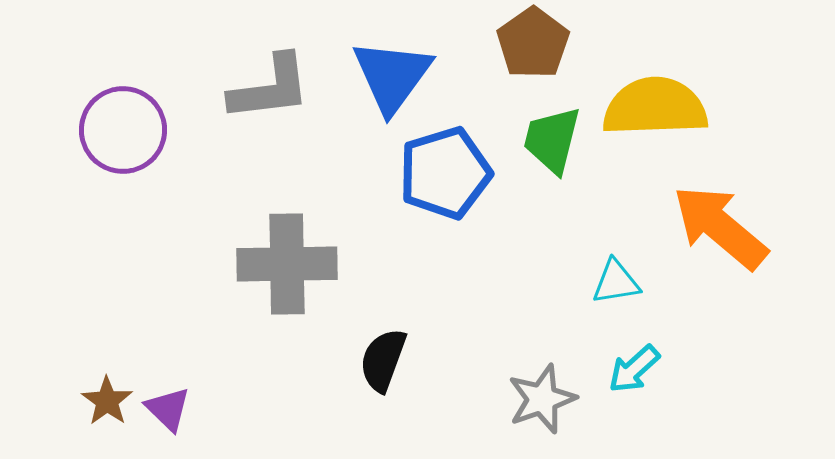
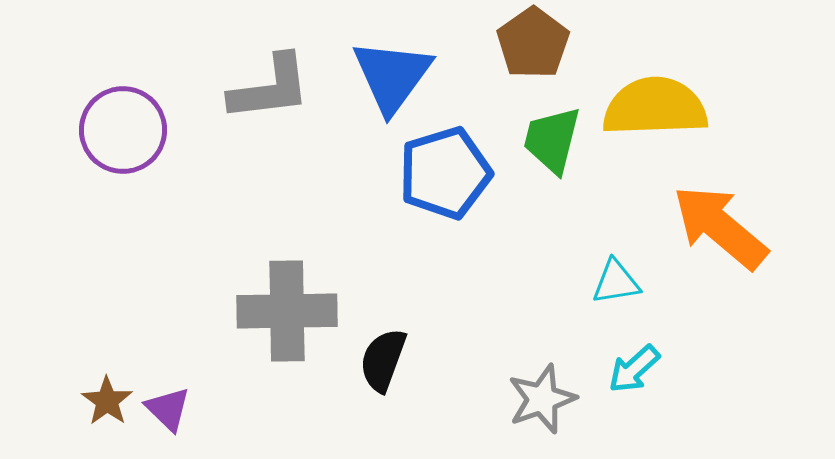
gray cross: moved 47 px down
